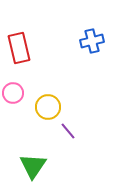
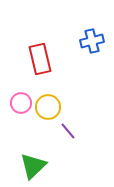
red rectangle: moved 21 px right, 11 px down
pink circle: moved 8 px right, 10 px down
green triangle: rotated 12 degrees clockwise
